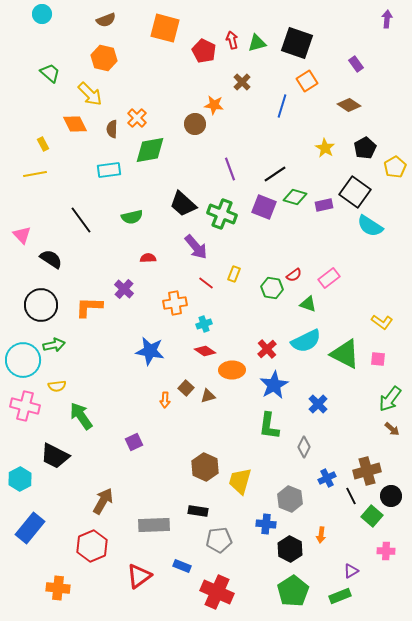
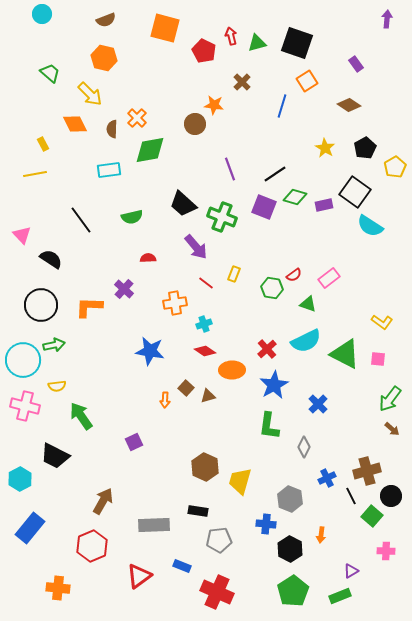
red arrow at (232, 40): moved 1 px left, 4 px up
green cross at (222, 214): moved 3 px down
